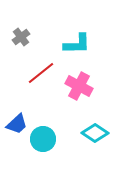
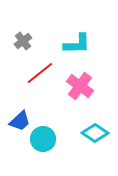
gray cross: moved 2 px right, 4 px down
red line: moved 1 px left
pink cross: moved 1 px right; rotated 8 degrees clockwise
blue trapezoid: moved 3 px right, 3 px up
